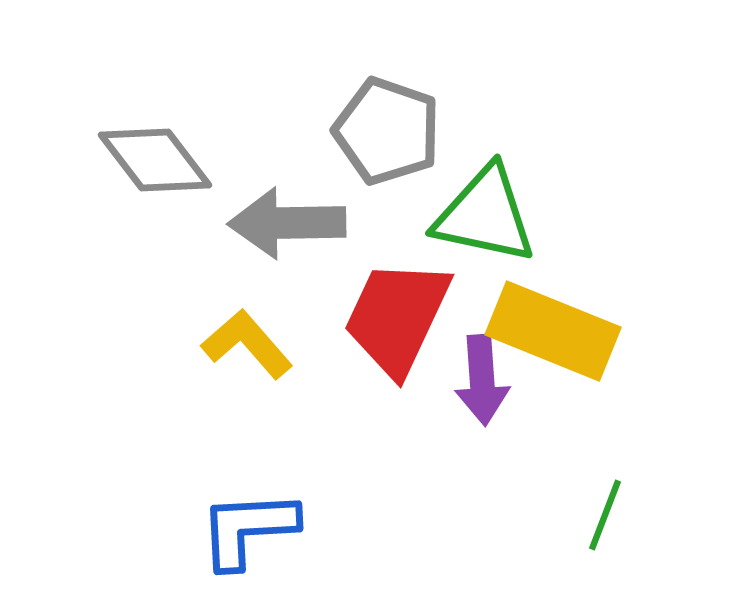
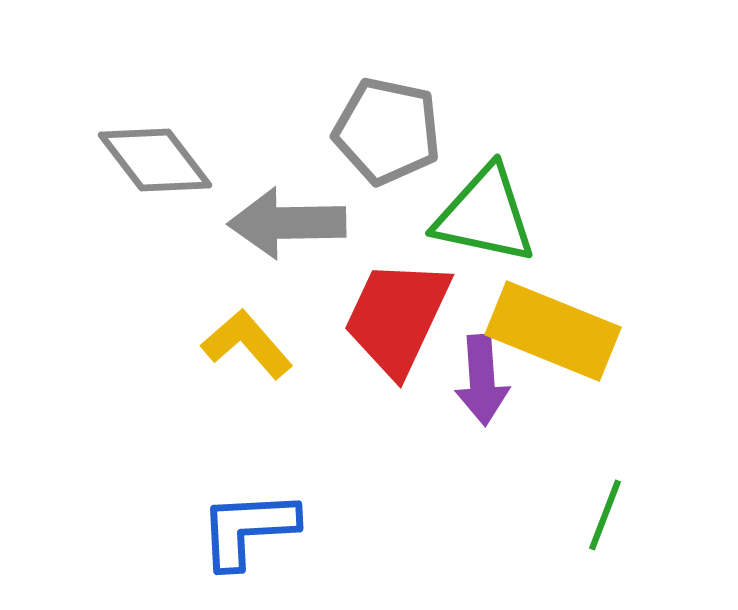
gray pentagon: rotated 7 degrees counterclockwise
